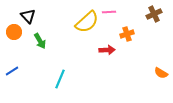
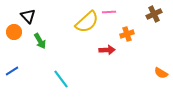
cyan line: moved 1 px right; rotated 60 degrees counterclockwise
